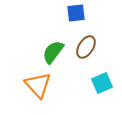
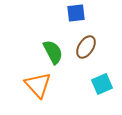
green semicircle: rotated 115 degrees clockwise
cyan square: moved 1 px down
